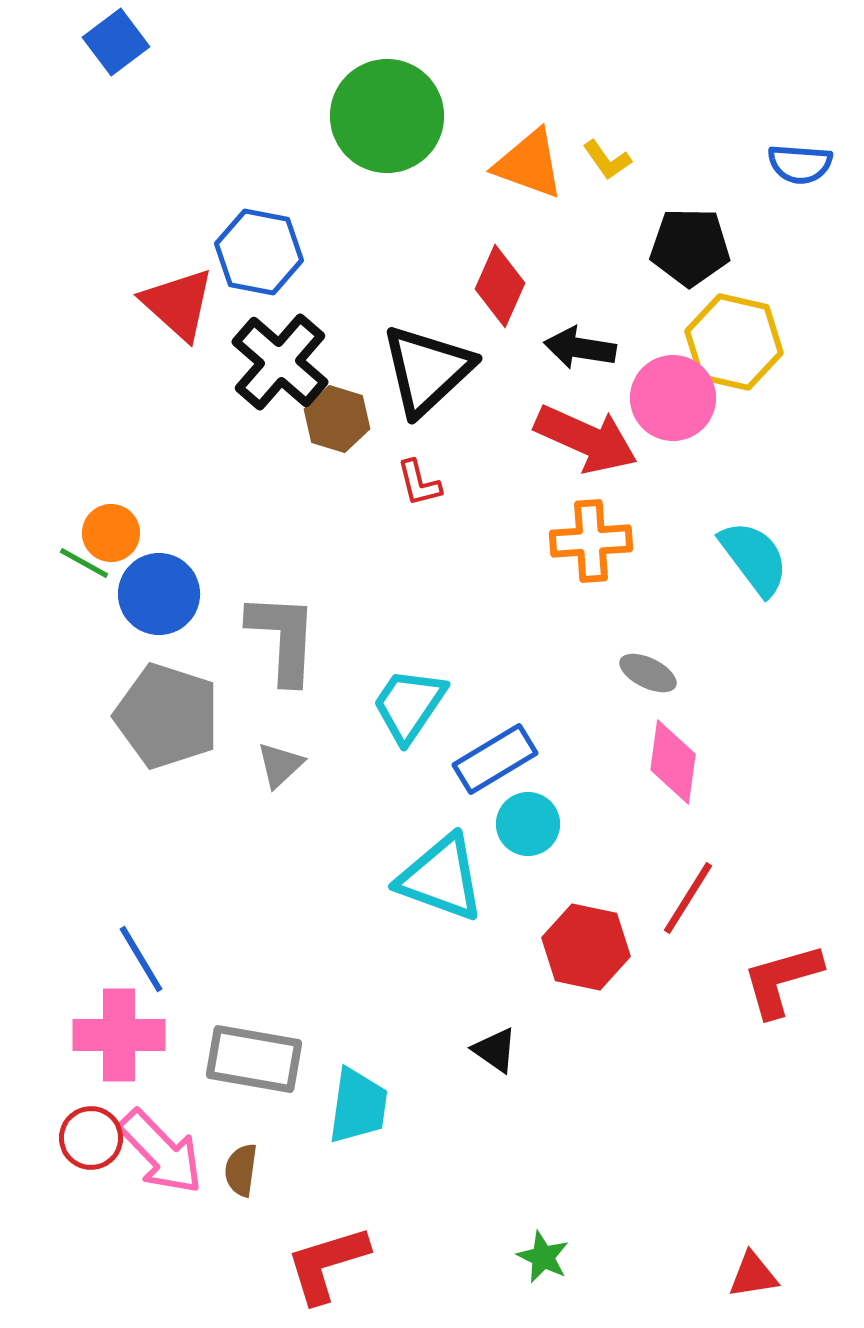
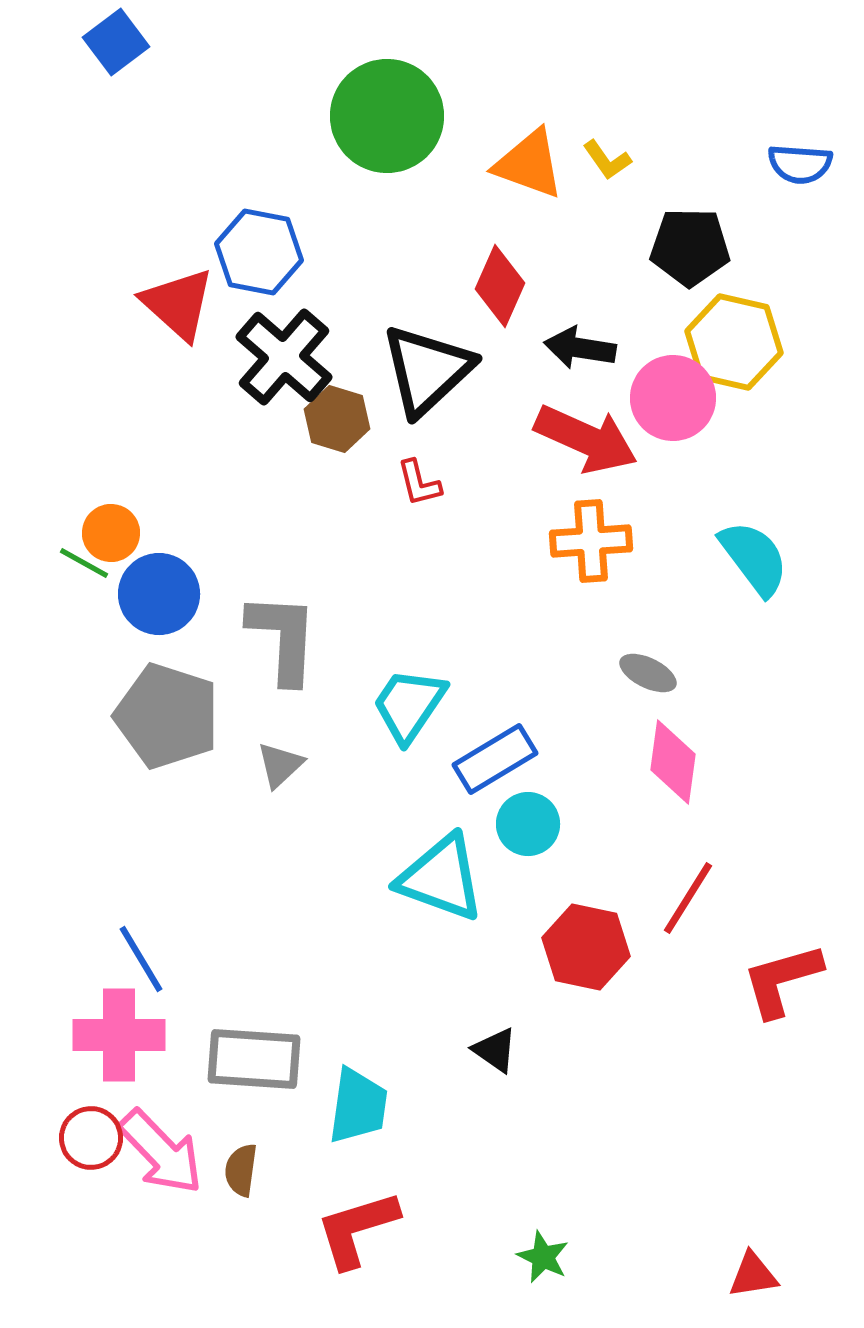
black cross at (280, 362): moved 4 px right, 5 px up
gray rectangle at (254, 1059): rotated 6 degrees counterclockwise
red L-shape at (327, 1264): moved 30 px right, 35 px up
